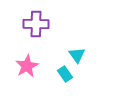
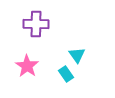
pink star: rotated 10 degrees counterclockwise
cyan rectangle: moved 1 px right
